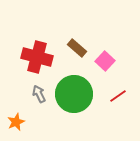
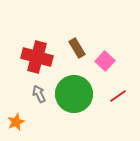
brown rectangle: rotated 18 degrees clockwise
